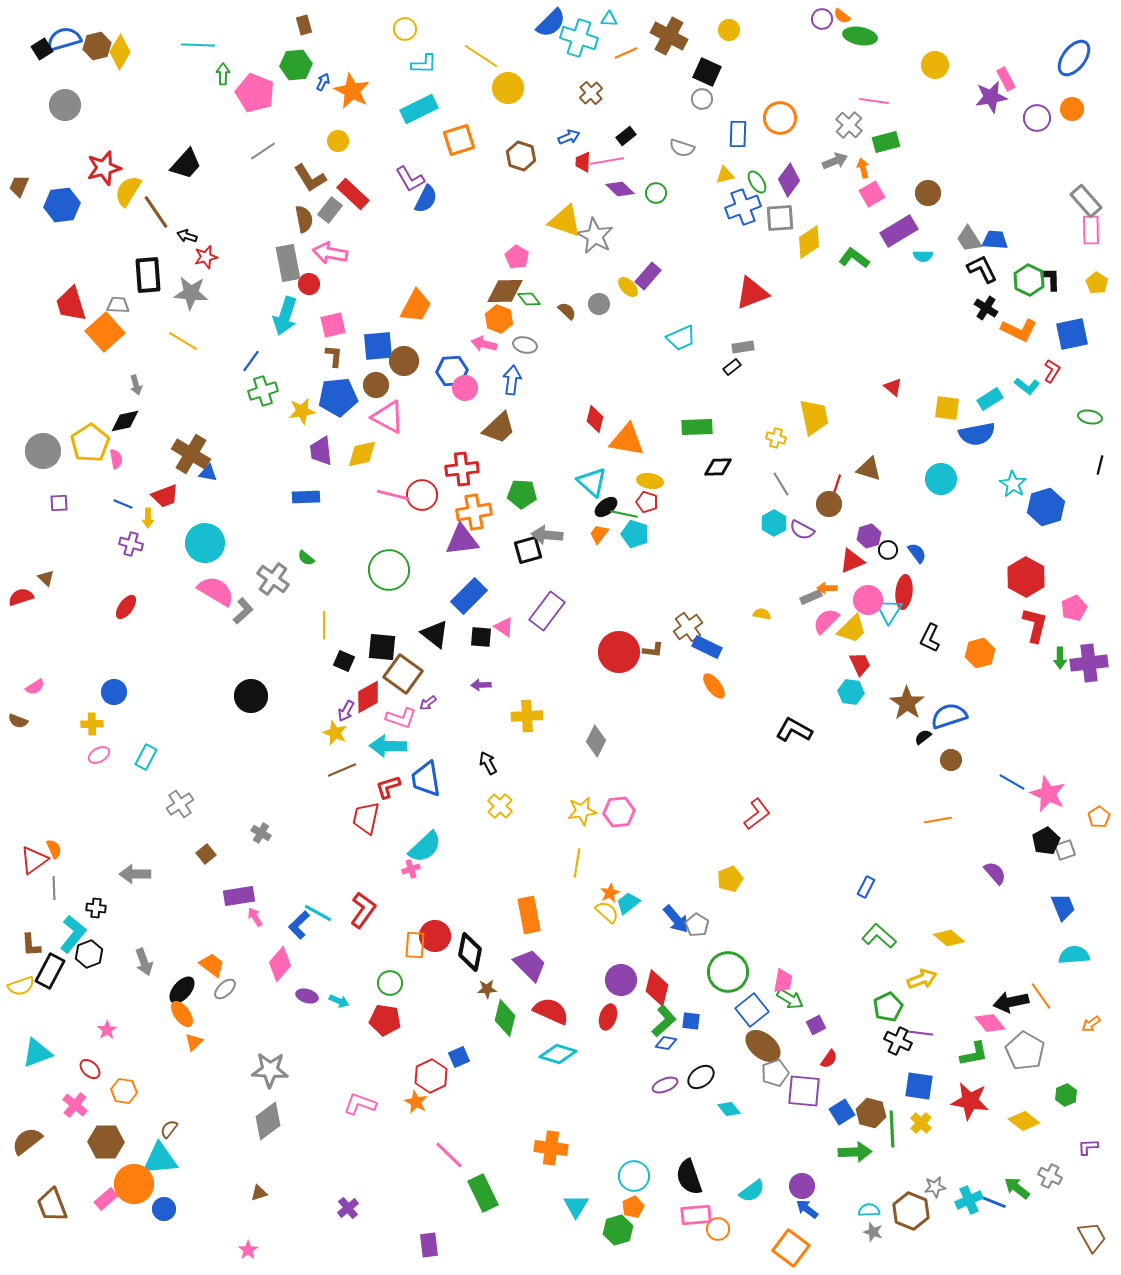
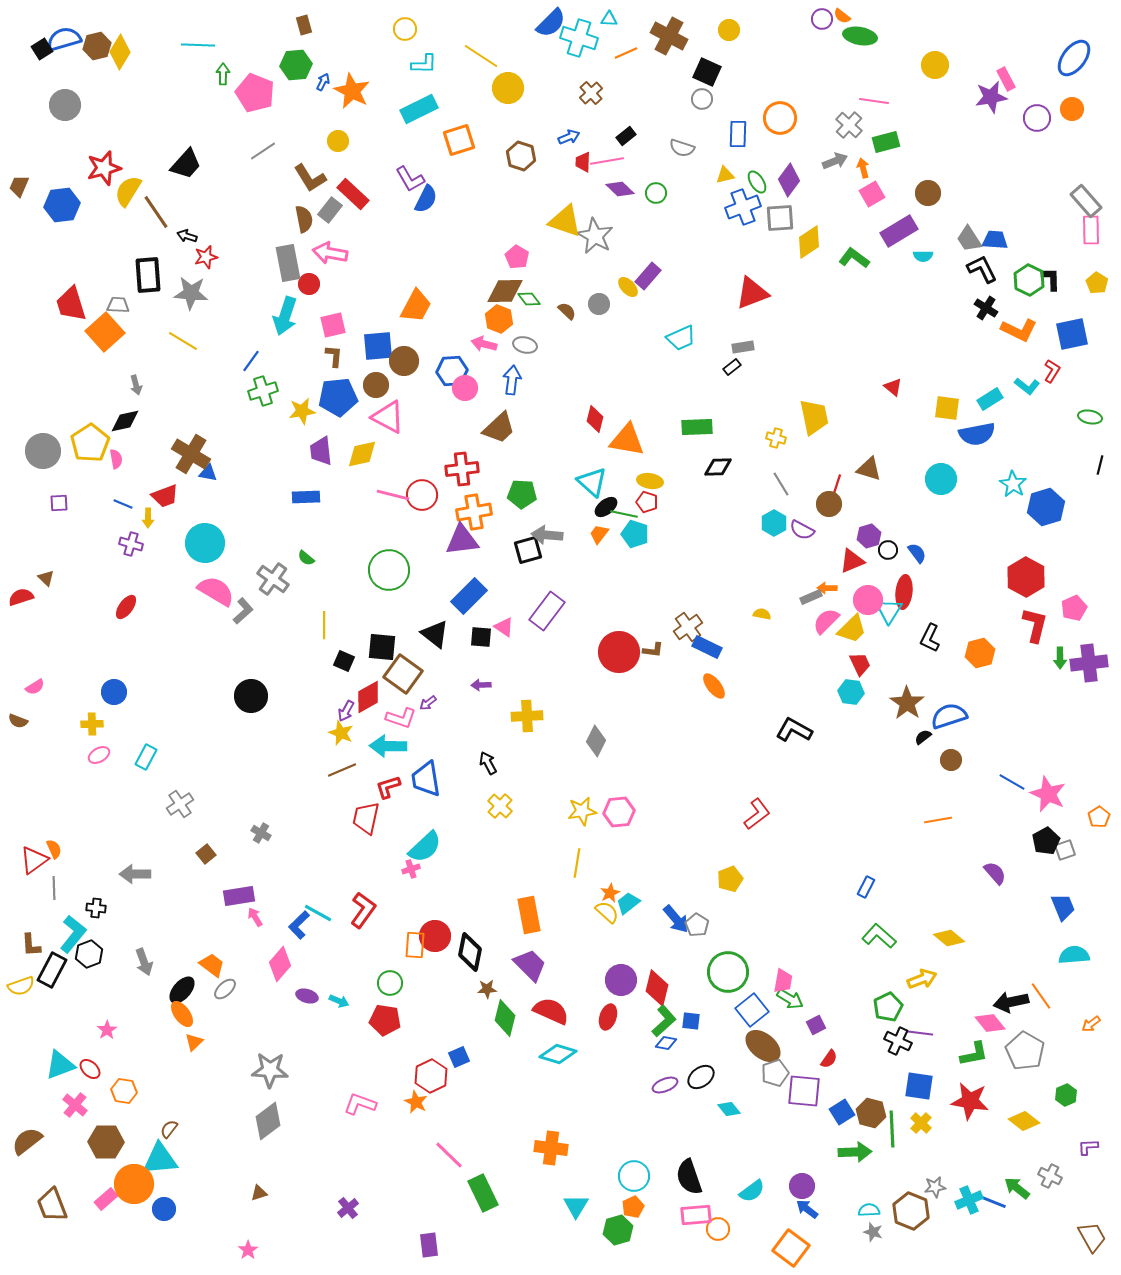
yellow star at (335, 733): moved 6 px right
black rectangle at (50, 971): moved 2 px right, 1 px up
cyan triangle at (37, 1053): moved 23 px right, 12 px down
